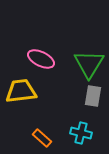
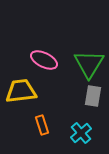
pink ellipse: moved 3 px right, 1 px down
cyan cross: rotated 35 degrees clockwise
orange rectangle: moved 13 px up; rotated 30 degrees clockwise
